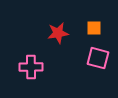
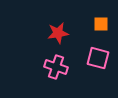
orange square: moved 7 px right, 4 px up
pink cross: moved 25 px right; rotated 20 degrees clockwise
